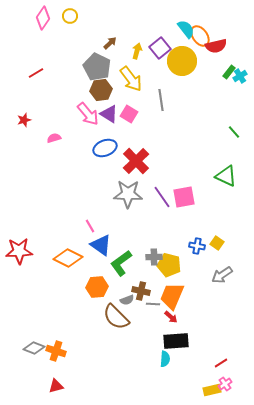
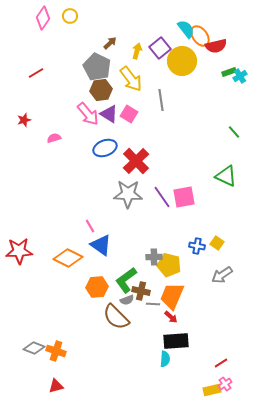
green rectangle at (229, 72): rotated 32 degrees clockwise
green L-shape at (121, 263): moved 5 px right, 17 px down
